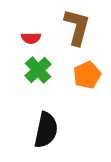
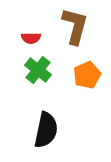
brown L-shape: moved 2 px left, 1 px up
green cross: rotated 8 degrees counterclockwise
